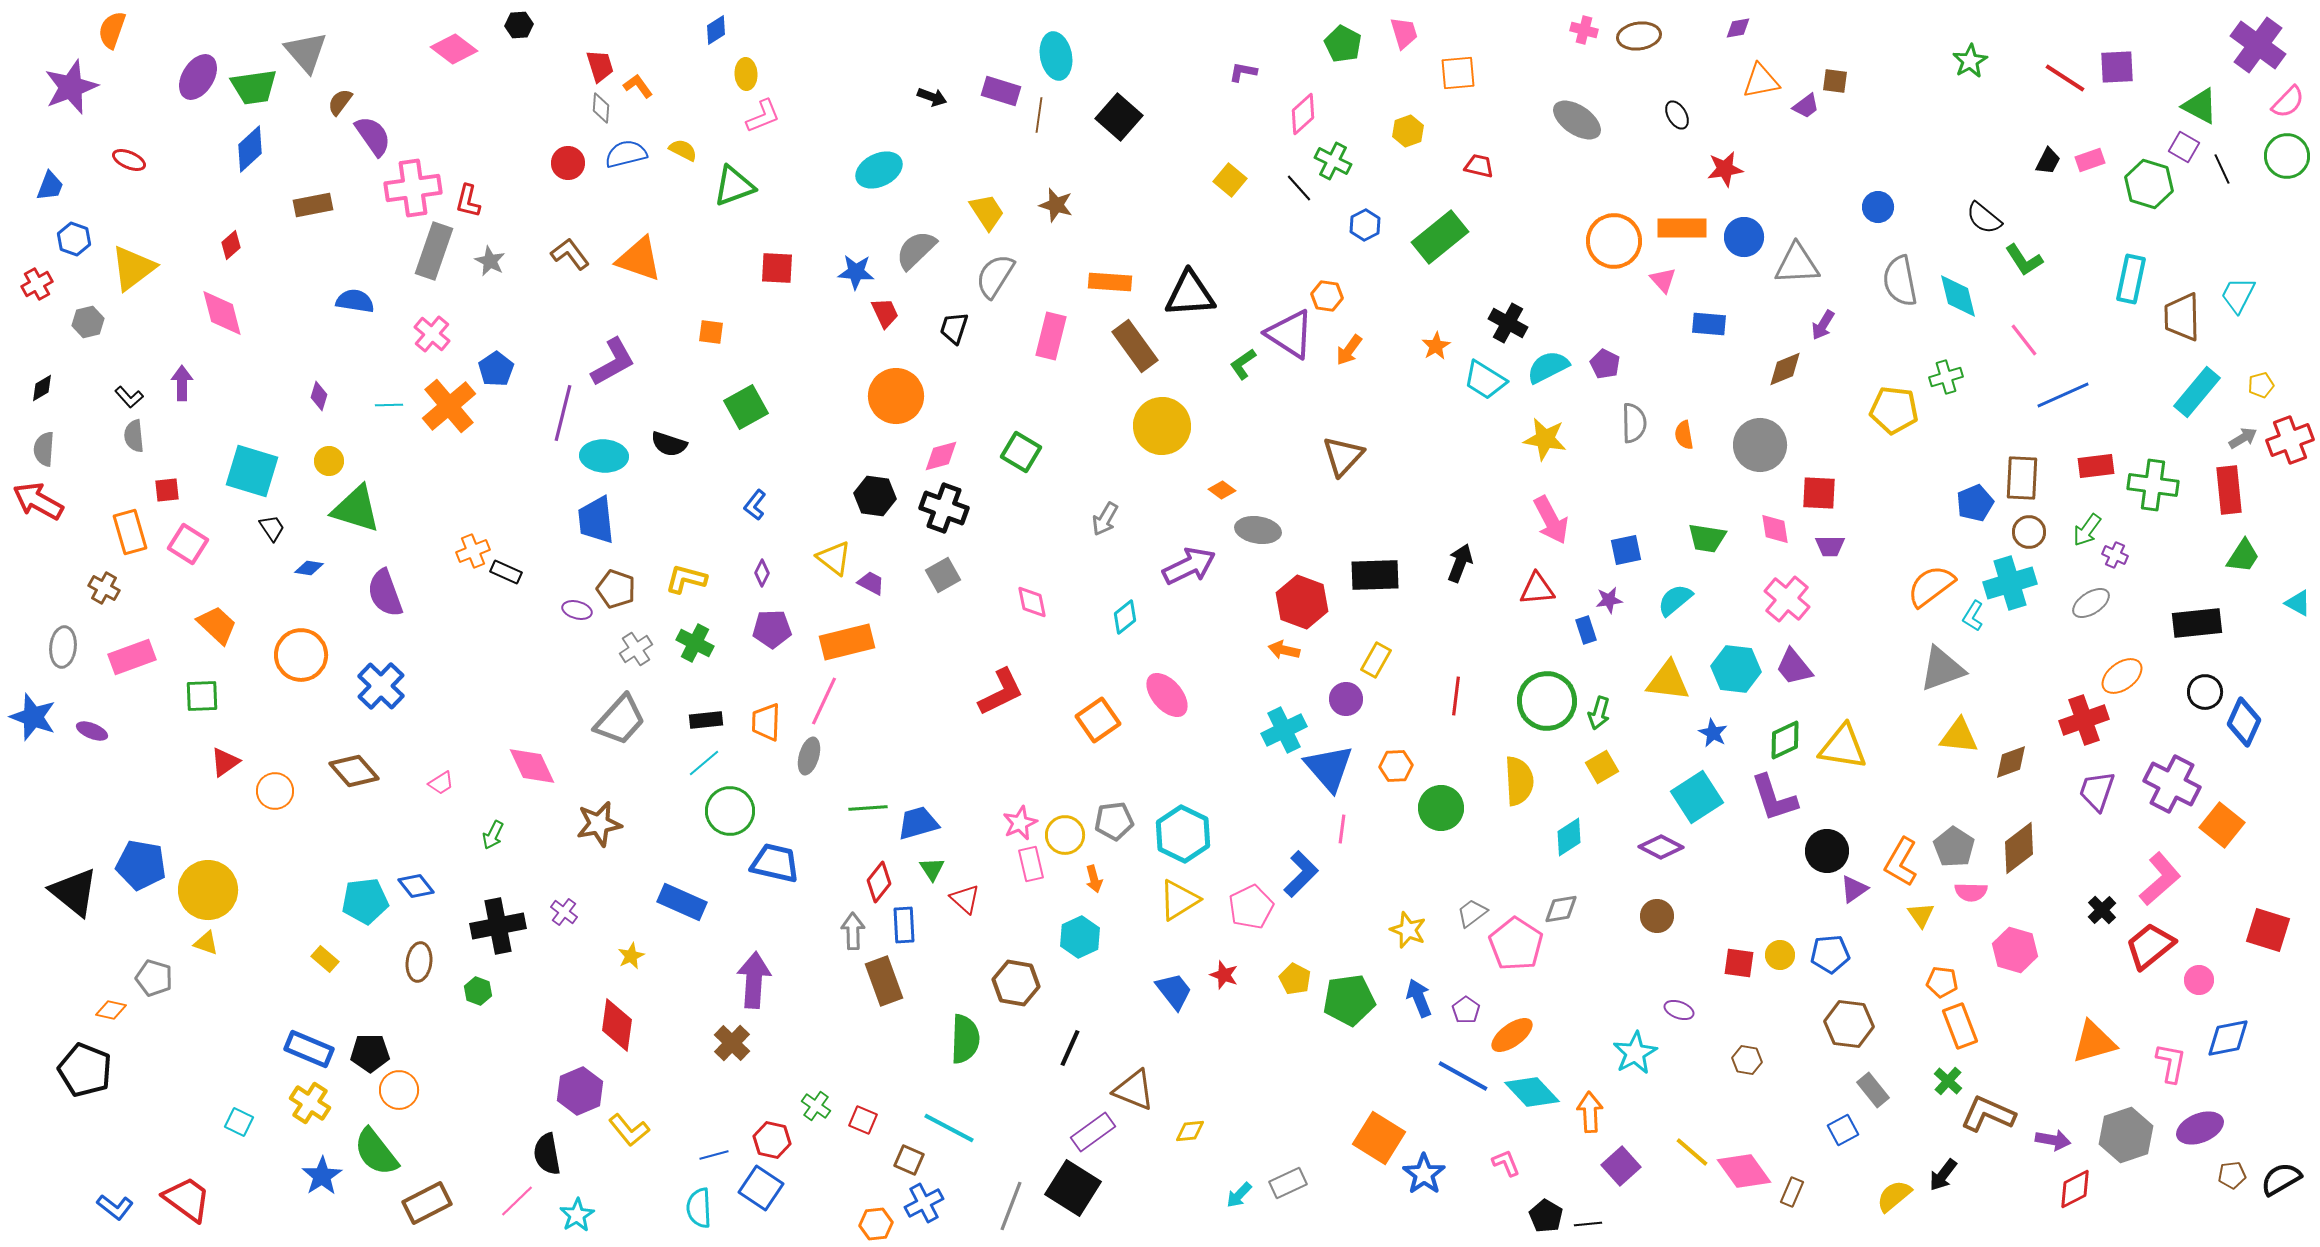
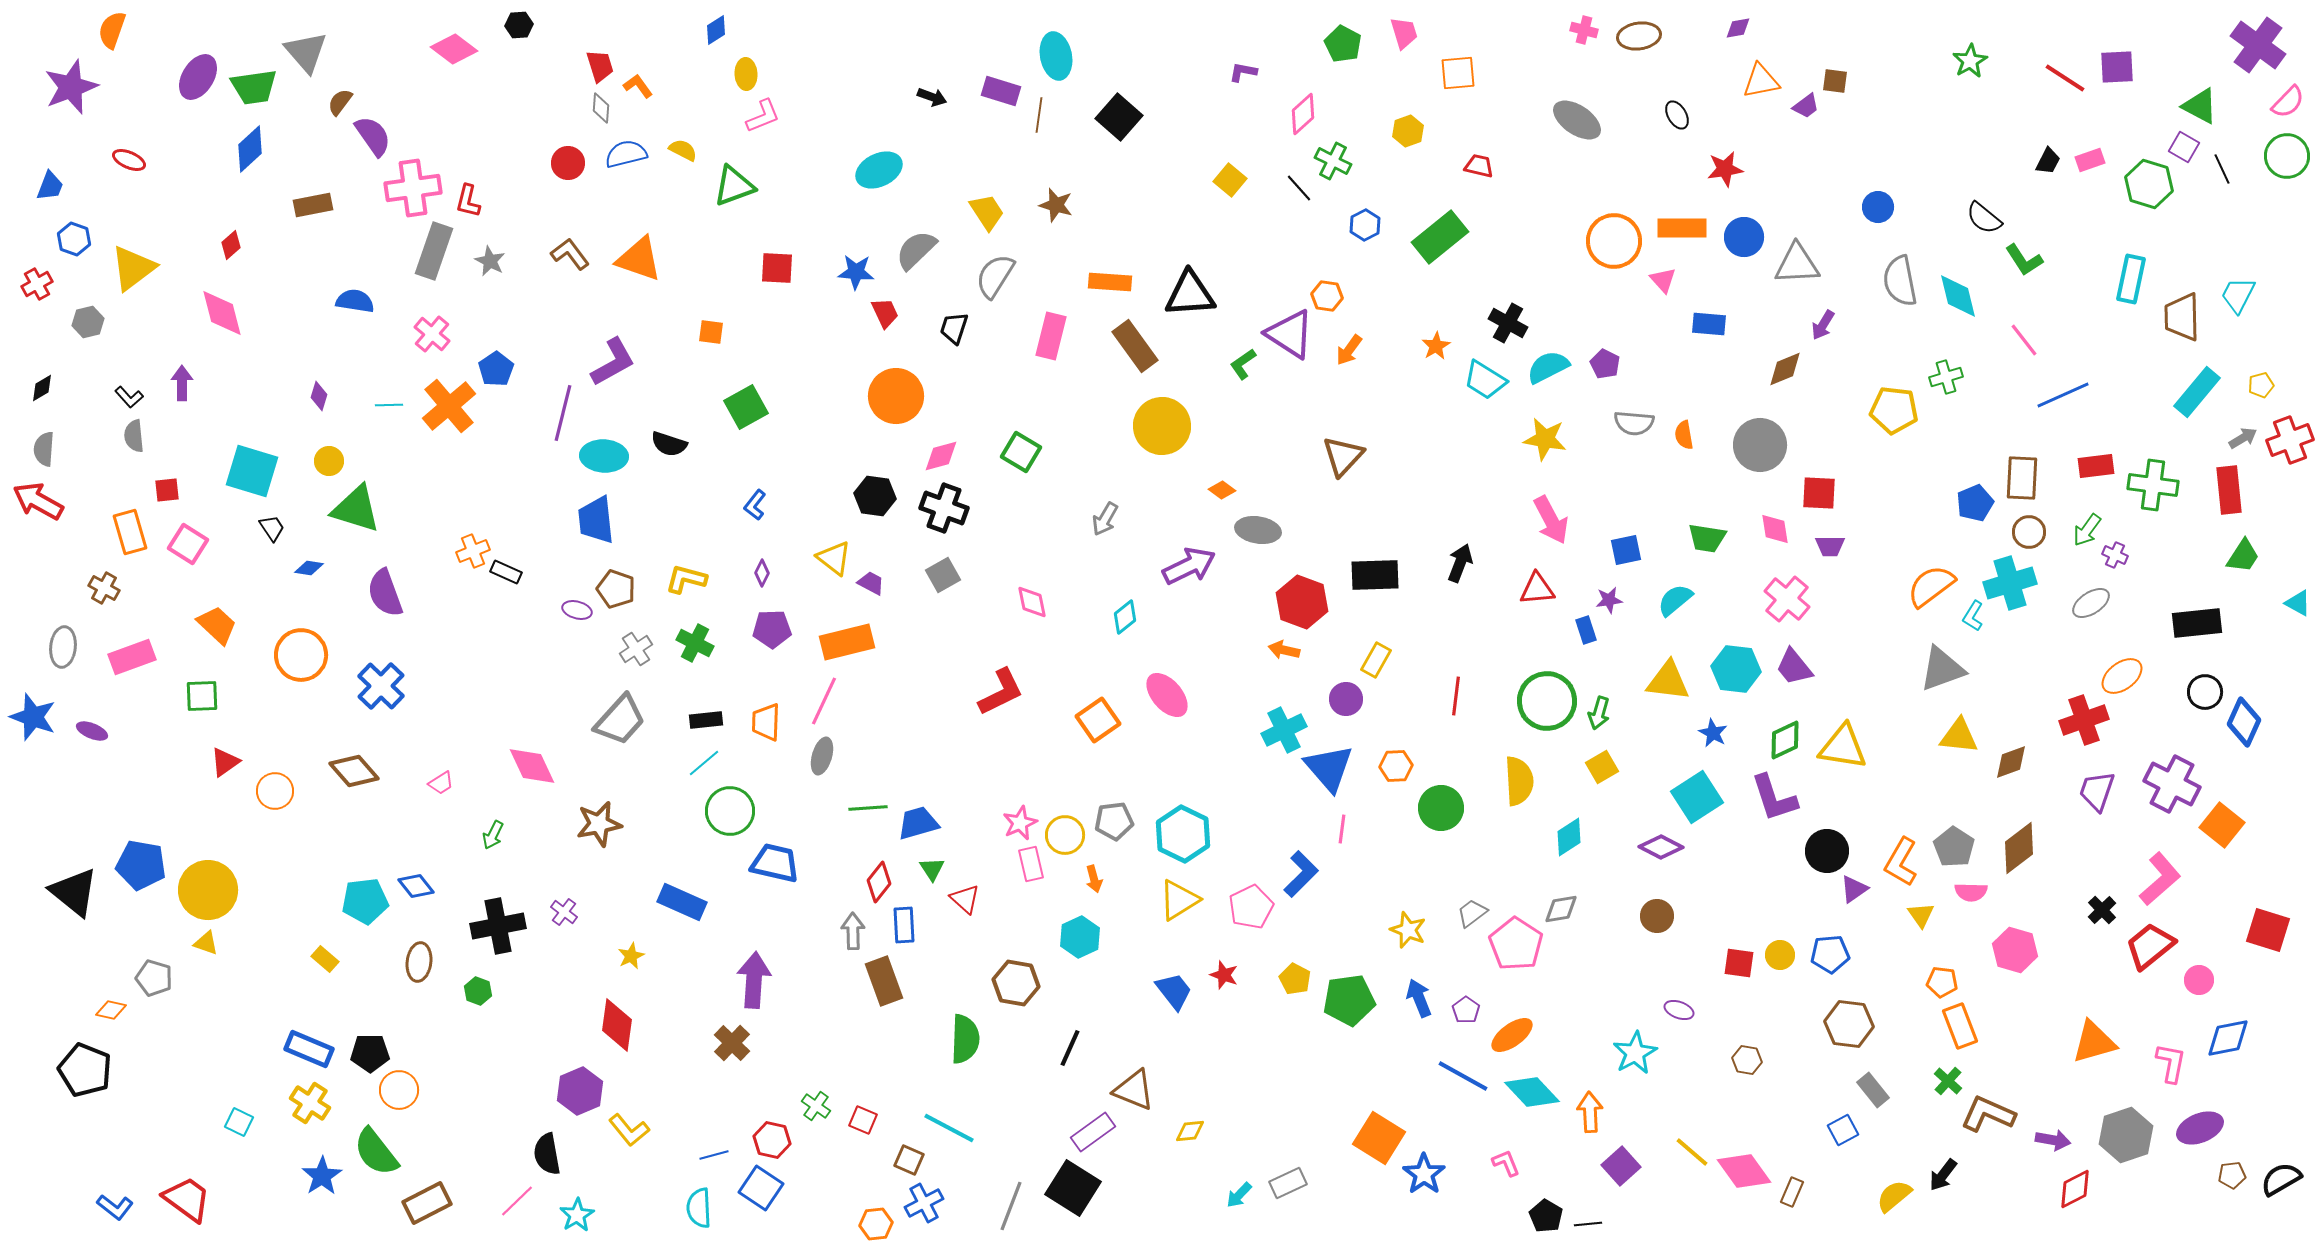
gray semicircle at (1634, 423): rotated 96 degrees clockwise
gray ellipse at (809, 756): moved 13 px right
